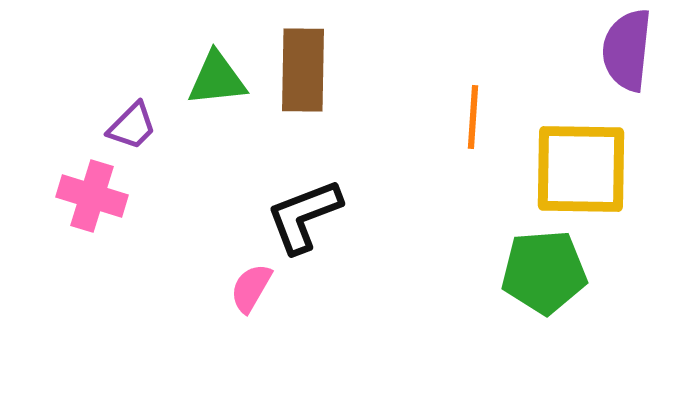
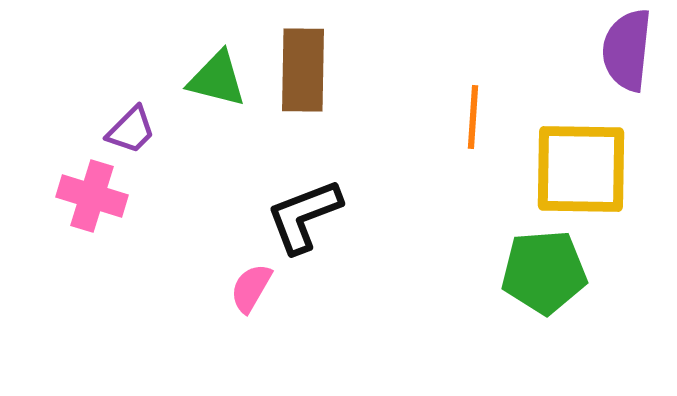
green triangle: rotated 20 degrees clockwise
purple trapezoid: moved 1 px left, 4 px down
